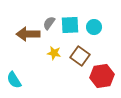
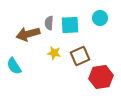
gray semicircle: rotated 32 degrees counterclockwise
cyan circle: moved 6 px right, 9 px up
brown arrow: rotated 15 degrees counterclockwise
brown square: rotated 30 degrees clockwise
red hexagon: moved 1 px left, 1 px down
cyan semicircle: moved 14 px up
